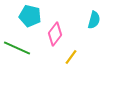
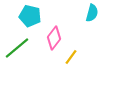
cyan semicircle: moved 2 px left, 7 px up
pink diamond: moved 1 px left, 4 px down
green line: rotated 64 degrees counterclockwise
